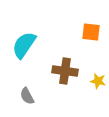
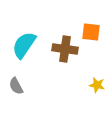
brown cross: moved 22 px up
yellow star: moved 1 px left, 4 px down
gray semicircle: moved 11 px left, 10 px up
